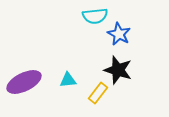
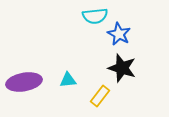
black star: moved 4 px right, 2 px up
purple ellipse: rotated 16 degrees clockwise
yellow rectangle: moved 2 px right, 3 px down
